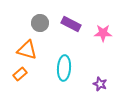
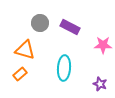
purple rectangle: moved 1 px left, 3 px down
pink star: moved 12 px down
orange triangle: moved 2 px left
